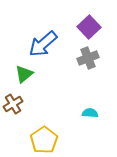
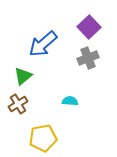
green triangle: moved 1 px left, 2 px down
brown cross: moved 5 px right
cyan semicircle: moved 20 px left, 12 px up
yellow pentagon: moved 1 px left, 2 px up; rotated 24 degrees clockwise
